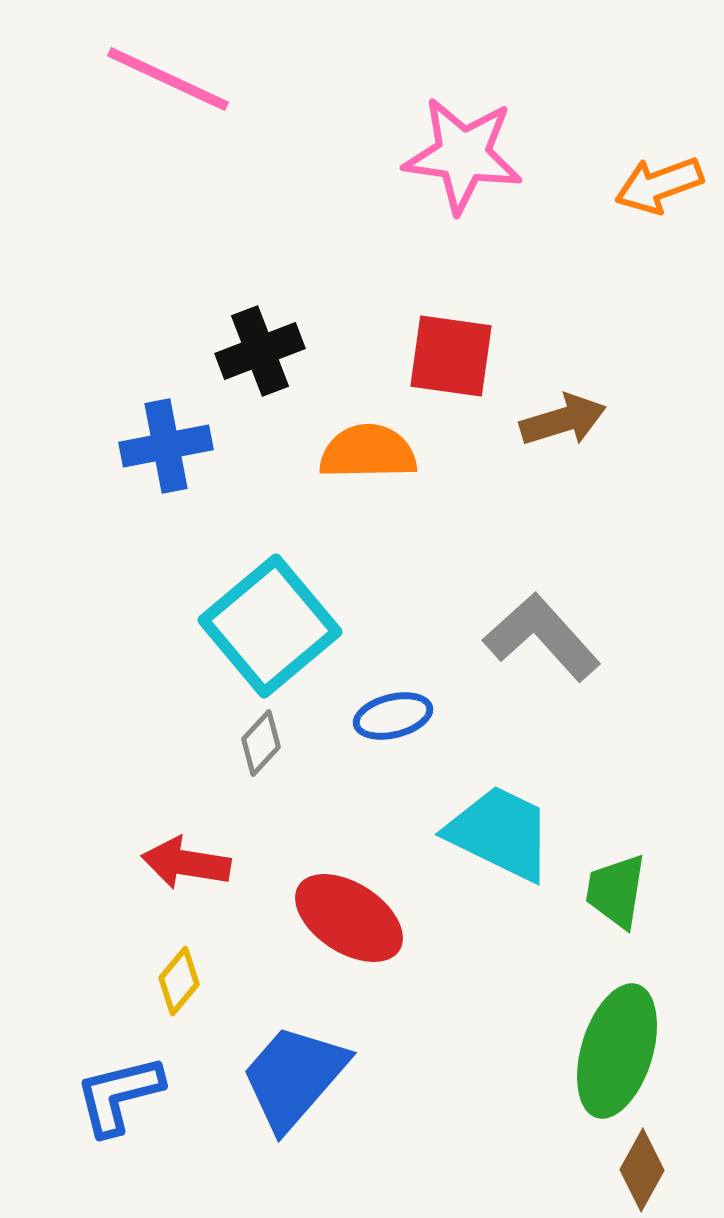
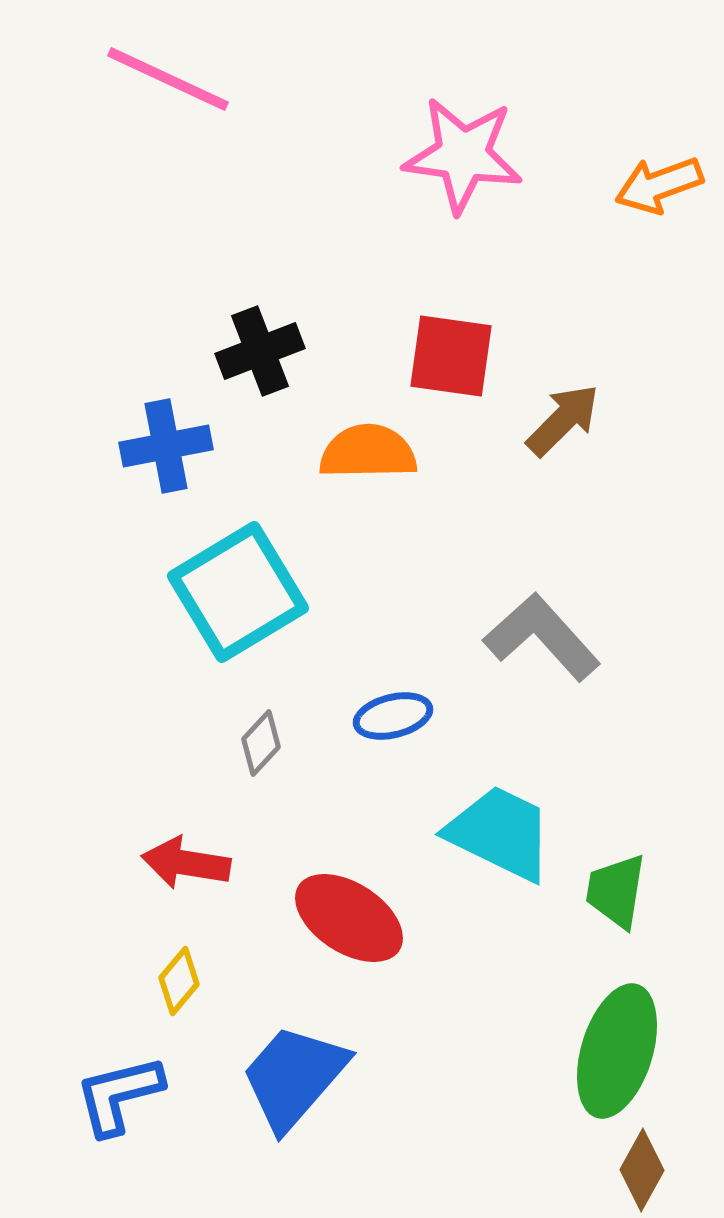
brown arrow: rotated 28 degrees counterclockwise
cyan square: moved 32 px left, 34 px up; rotated 9 degrees clockwise
